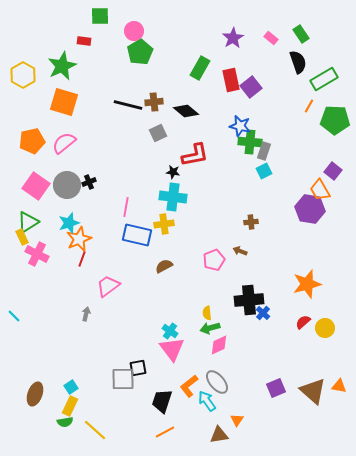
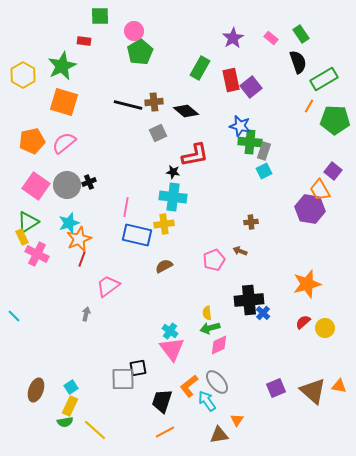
brown ellipse at (35, 394): moved 1 px right, 4 px up
